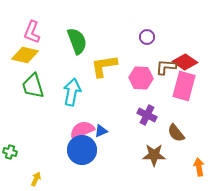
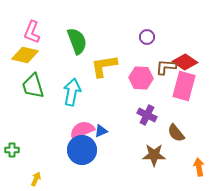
green cross: moved 2 px right, 2 px up; rotated 16 degrees counterclockwise
